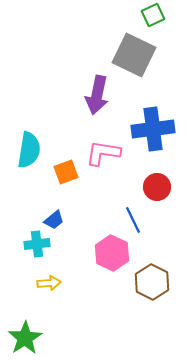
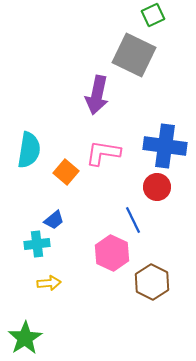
blue cross: moved 12 px right, 17 px down; rotated 15 degrees clockwise
orange square: rotated 30 degrees counterclockwise
